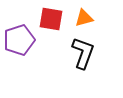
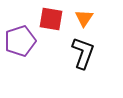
orange triangle: rotated 42 degrees counterclockwise
purple pentagon: moved 1 px right, 1 px down
